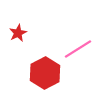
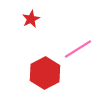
red star: moved 13 px right, 14 px up
